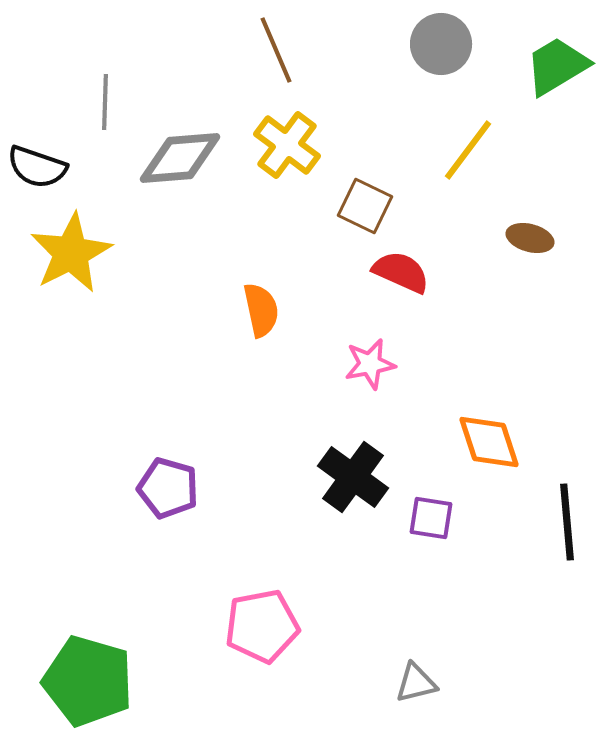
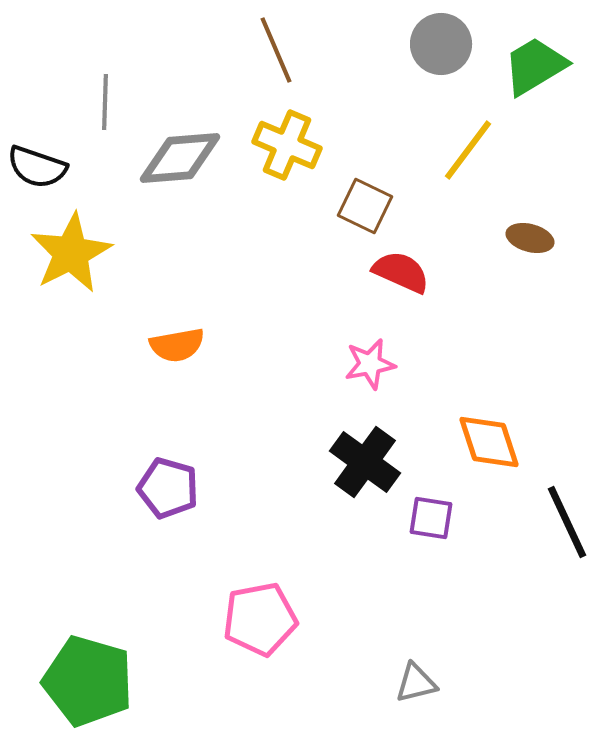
green trapezoid: moved 22 px left
yellow cross: rotated 14 degrees counterclockwise
orange semicircle: moved 84 px left, 35 px down; rotated 92 degrees clockwise
black cross: moved 12 px right, 15 px up
black line: rotated 20 degrees counterclockwise
pink pentagon: moved 2 px left, 7 px up
